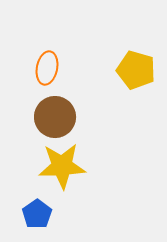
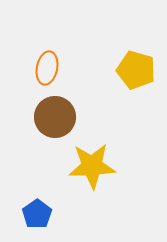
yellow star: moved 30 px right
